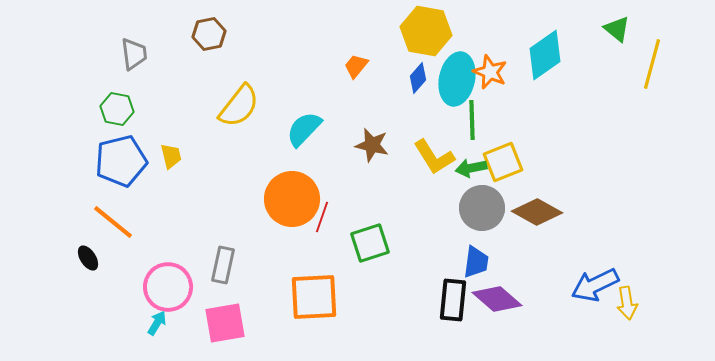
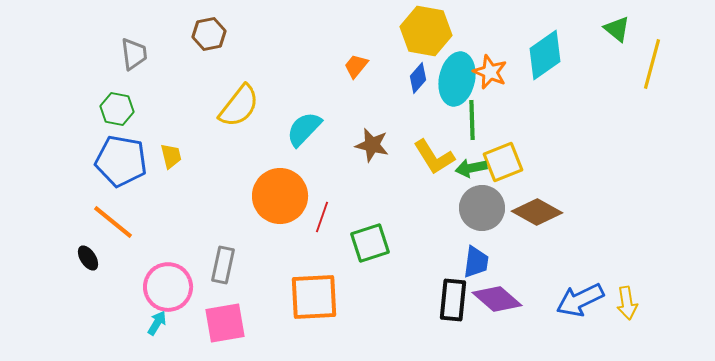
blue pentagon: rotated 24 degrees clockwise
orange circle: moved 12 px left, 3 px up
blue arrow: moved 15 px left, 15 px down
